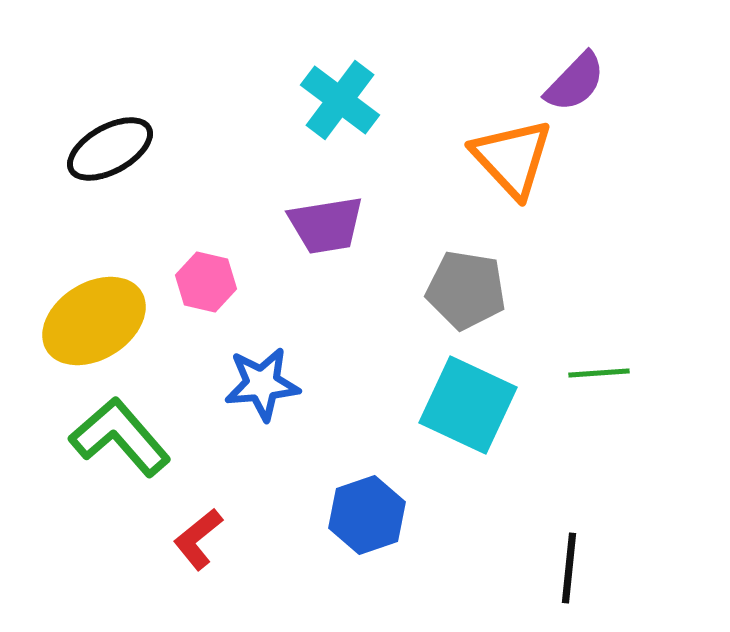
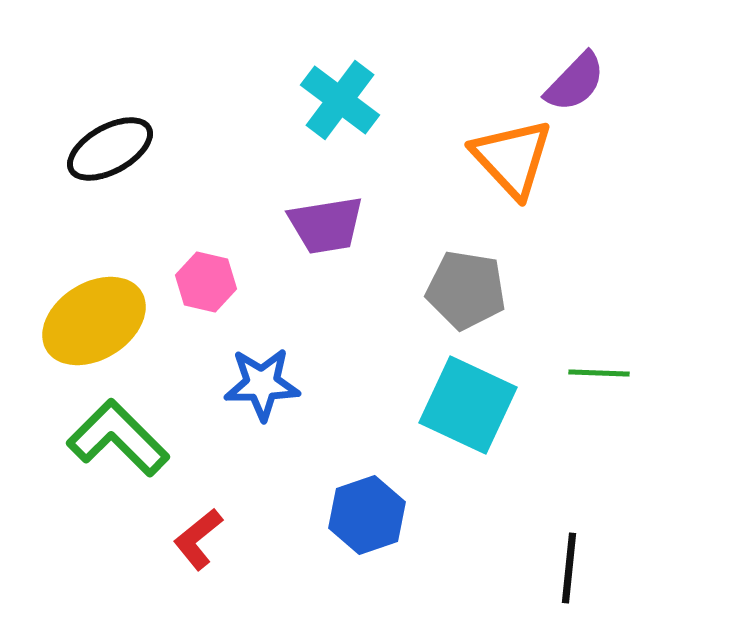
green line: rotated 6 degrees clockwise
blue star: rotated 4 degrees clockwise
green L-shape: moved 2 px left, 1 px down; rotated 4 degrees counterclockwise
